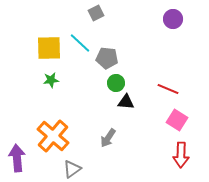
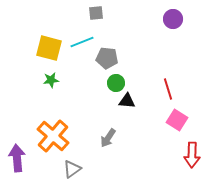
gray square: rotated 21 degrees clockwise
cyan line: moved 2 px right, 1 px up; rotated 65 degrees counterclockwise
yellow square: rotated 16 degrees clockwise
red line: rotated 50 degrees clockwise
black triangle: moved 1 px right, 1 px up
red arrow: moved 11 px right
